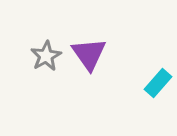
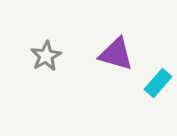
purple triangle: moved 27 px right; rotated 39 degrees counterclockwise
